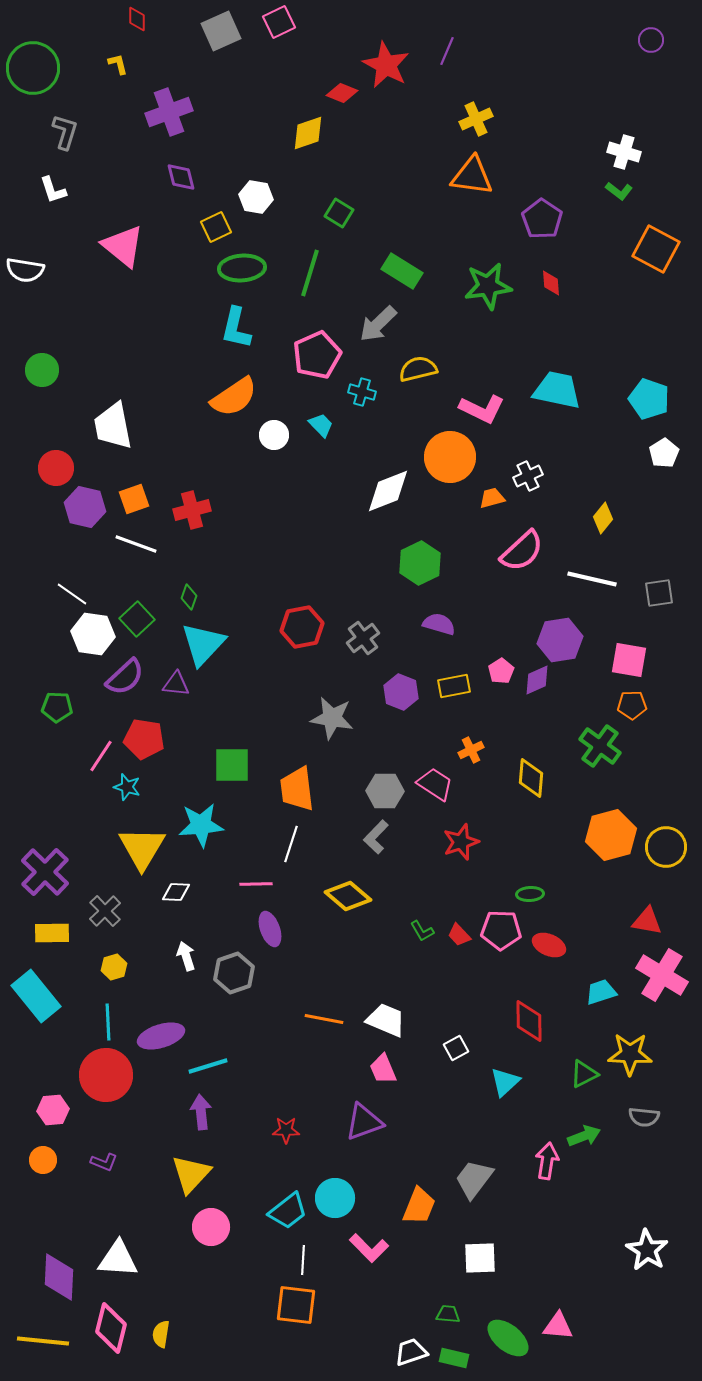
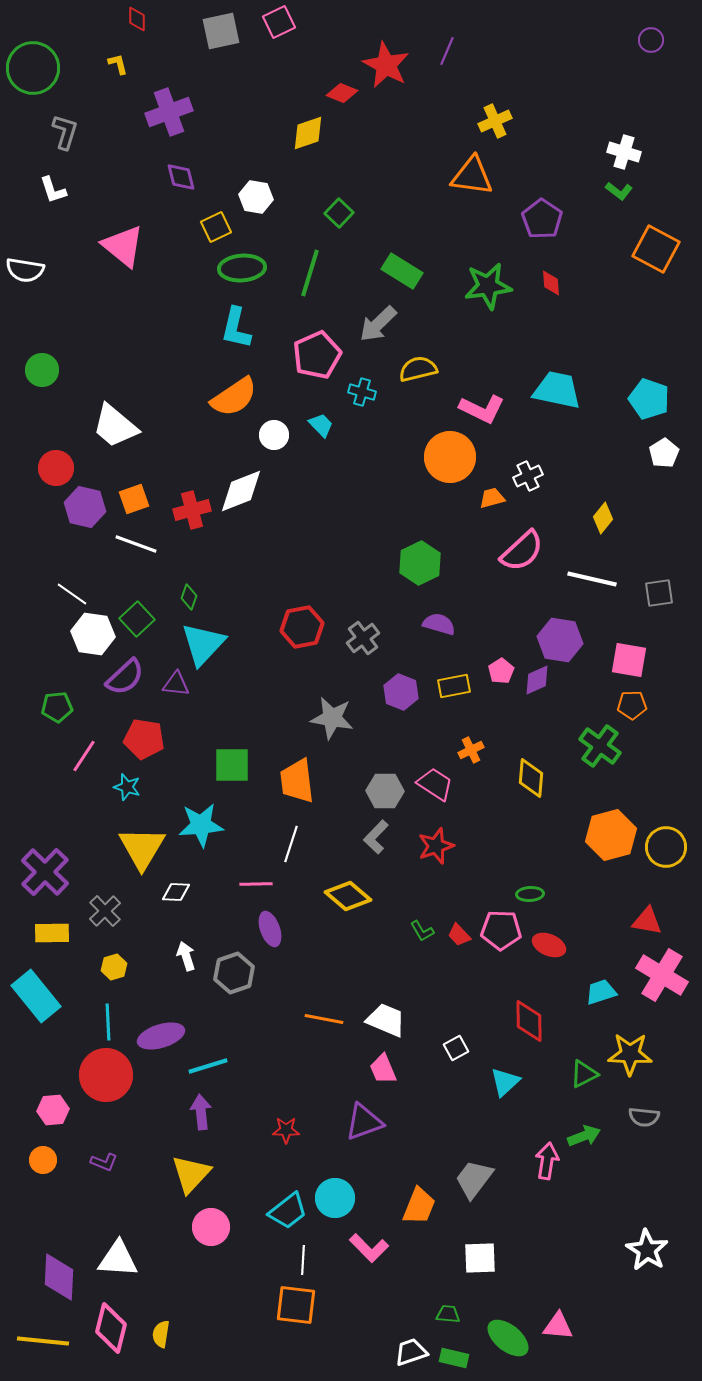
gray square at (221, 31): rotated 12 degrees clockwise
yellow cross at (476, 119): moved 19 px right, 2 px down
green square at (339, 213): rotated 12 degrees clockwise
white trapezoid at (113, 426): moved 2 px right; rotated 39 degrees counterclockwise
white diamond at (388, 491): moved 147 px left
purple hexagon at (560, 640): rotated 18 degrees clockwise
green pentagon at (57, 707): rotated 8 degrees counterclockwise
pink line at (101, 756): moved 17 px left
orange trapezoid at (297, 789): moved 8 px up
red star at (461, 842): moved 25 px left, 4 px down
